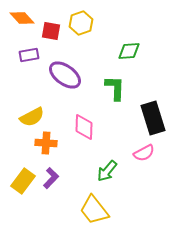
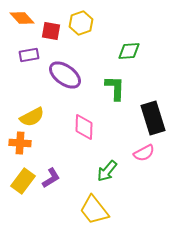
orange cross: moved 26 px left
purple L-shape: rotated 15 degrees clockwise
